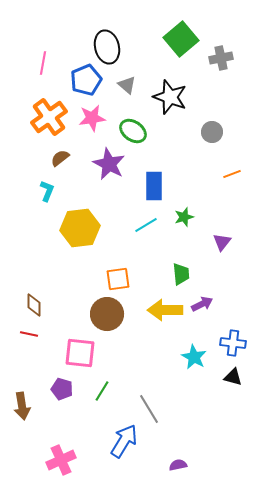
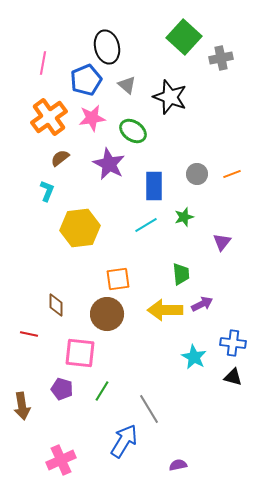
green square: moved 3 px right, 2 px up; rotated 8 degrees counterclockwise
gray circle: moved 15 px left, 42 px down
brown diamond: moved 22 px right
